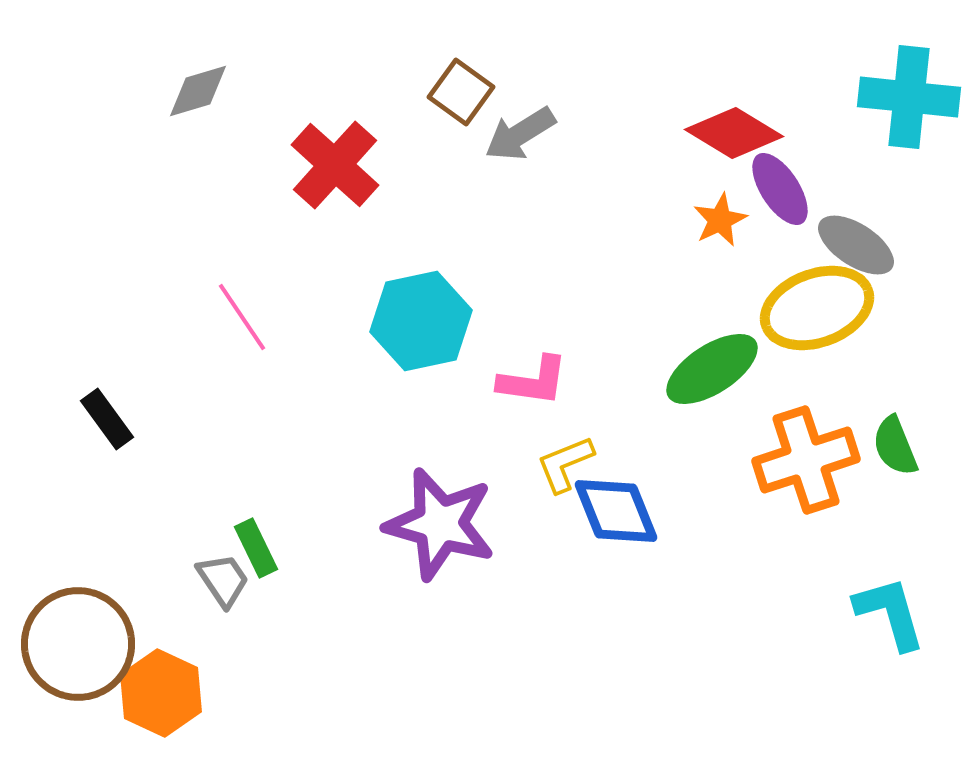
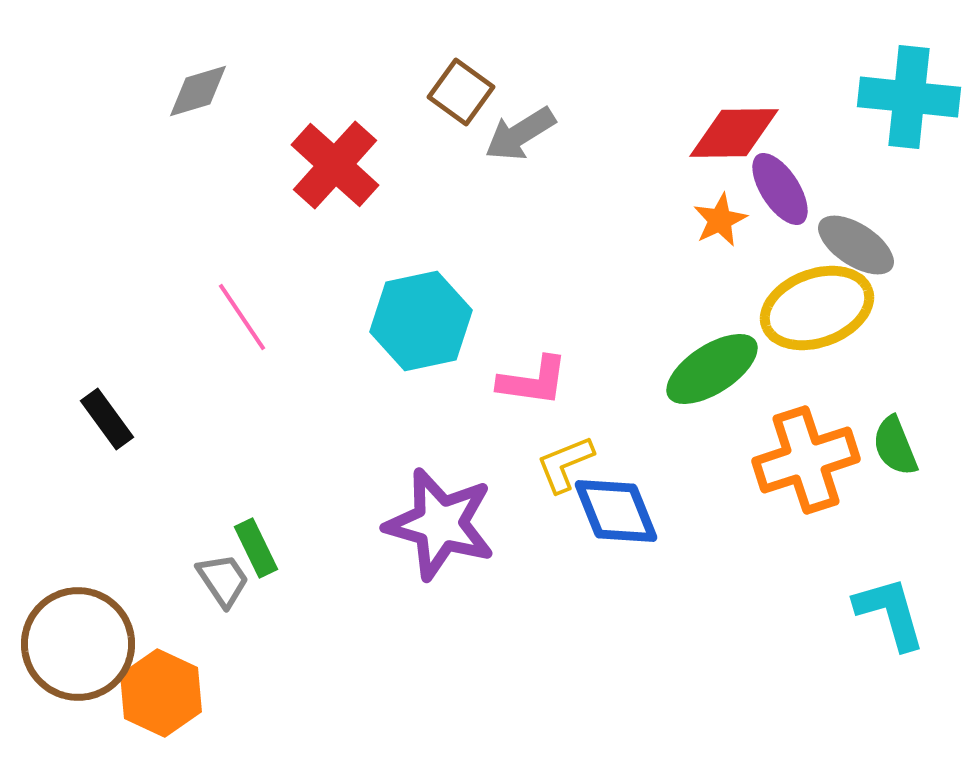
red diamond: rotated 32 degrees counterclockwise
